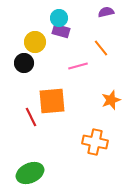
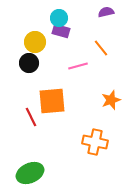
black circle: moved 5 px right
